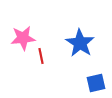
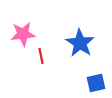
pink star: moved 4 px up
